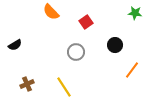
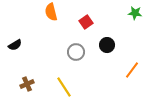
orange semicircle: rotated 30 degrees clockwise
black circle: moved 8 px left
